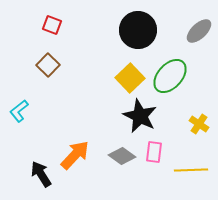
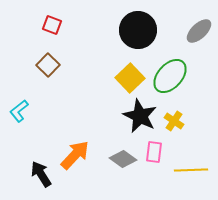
yellow cross: moved 25 px left, 3 px up
gray diamond: moved 1 px right, 3 px down
